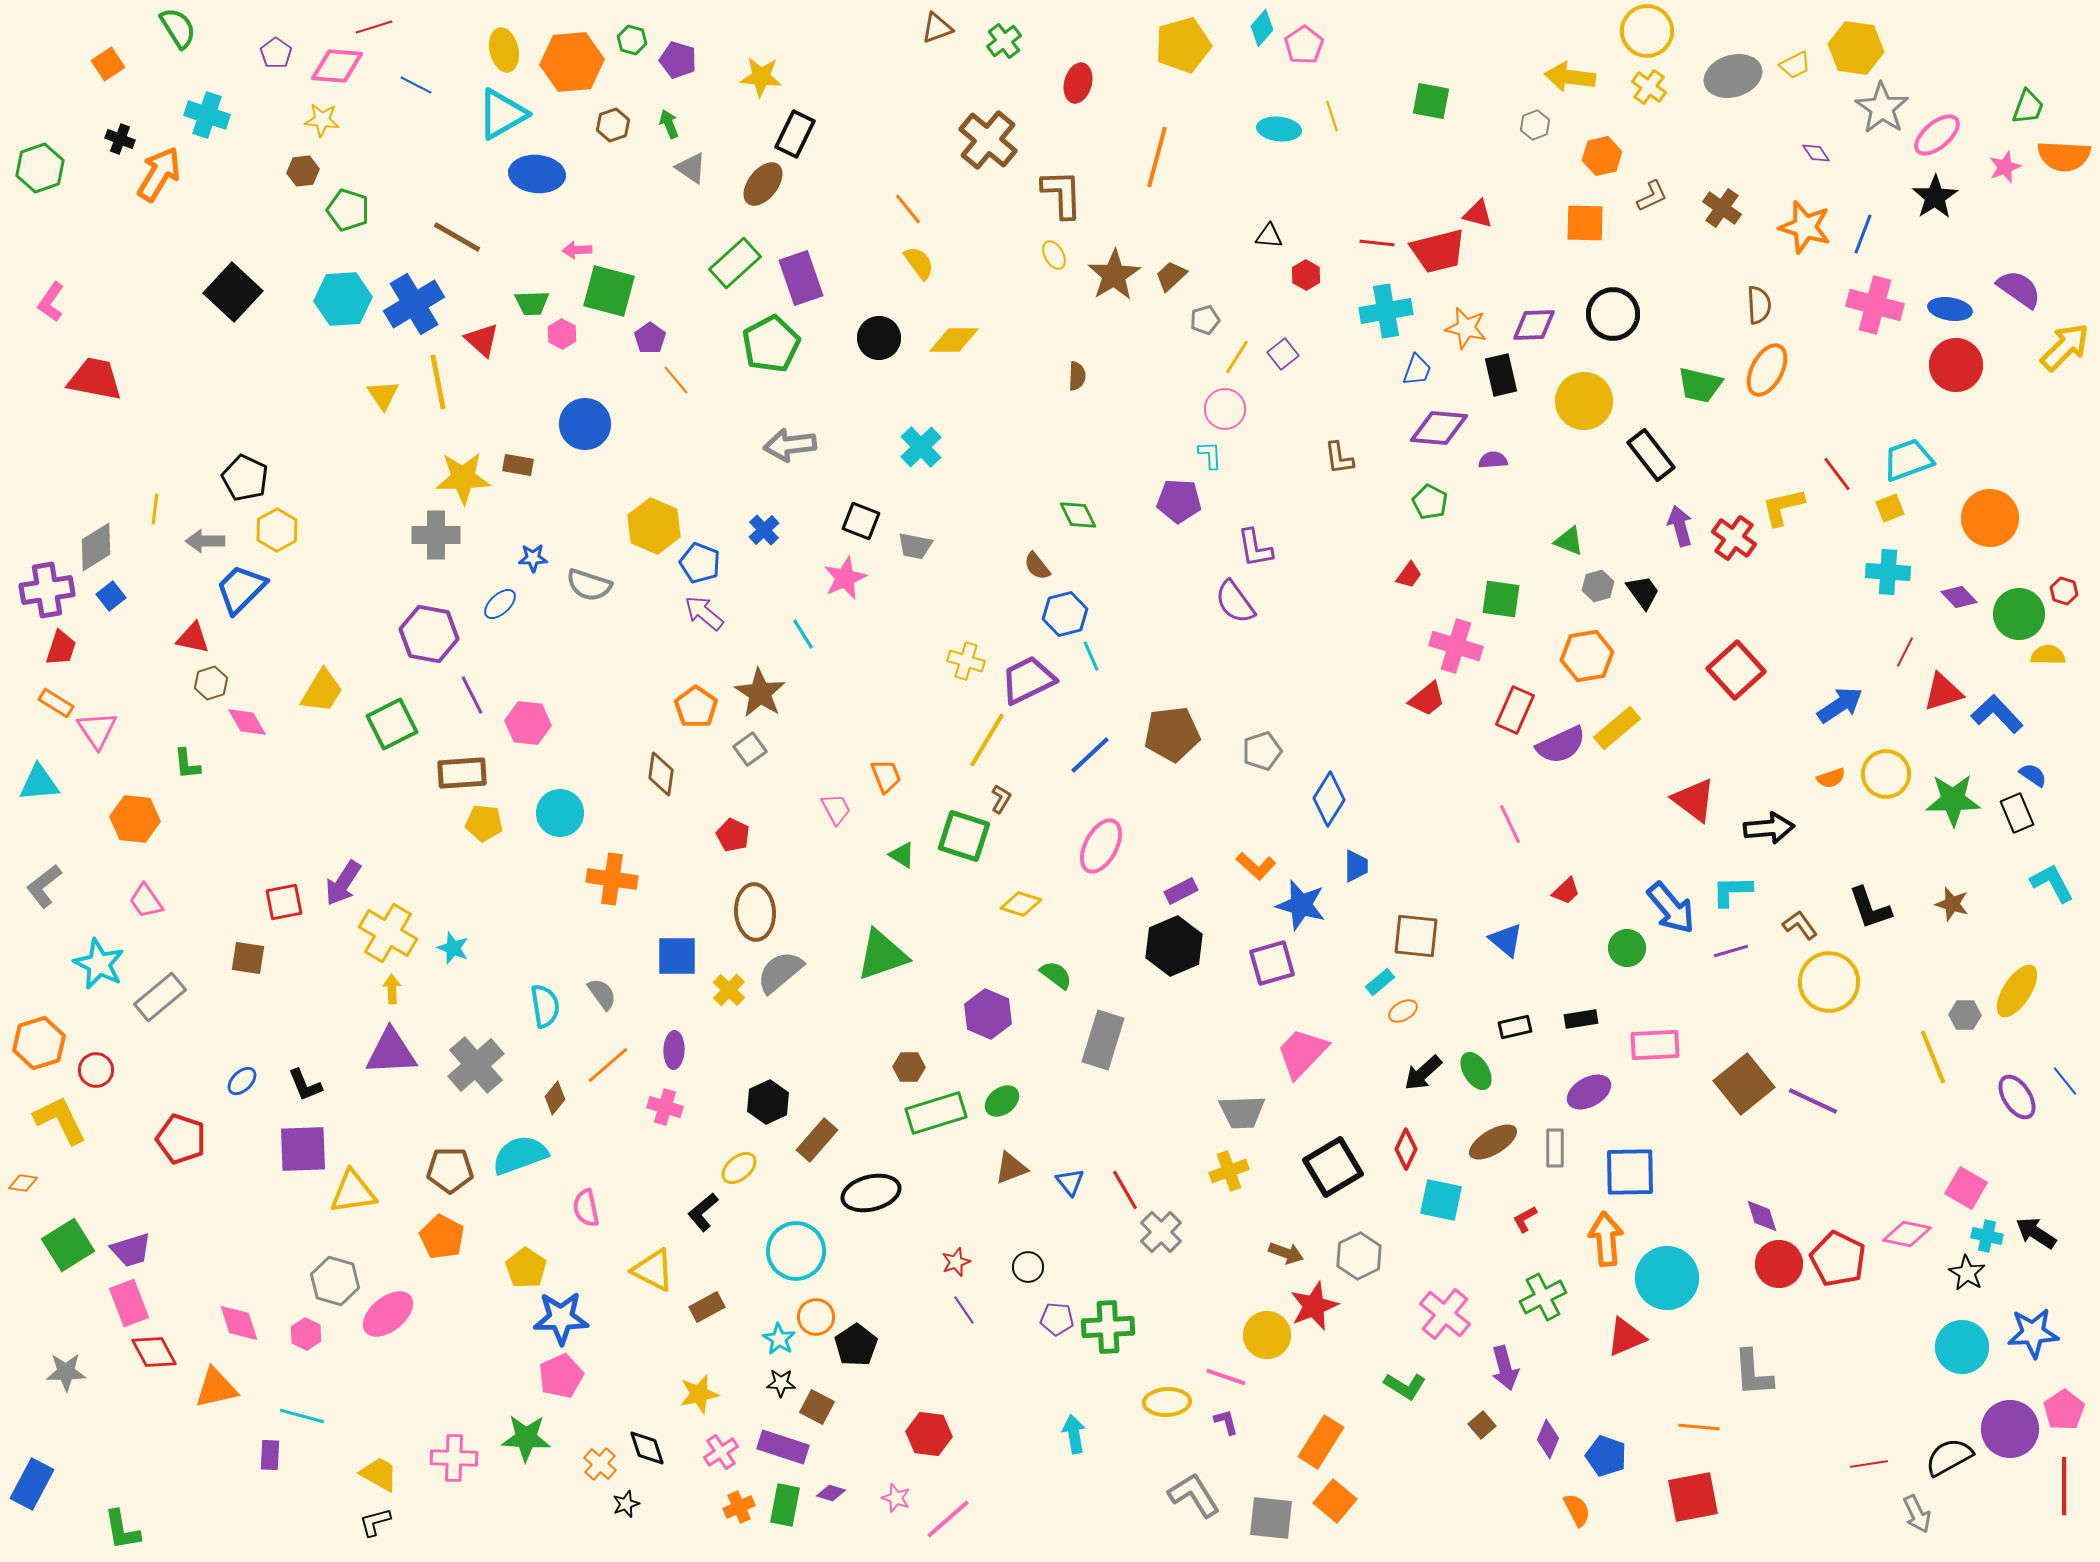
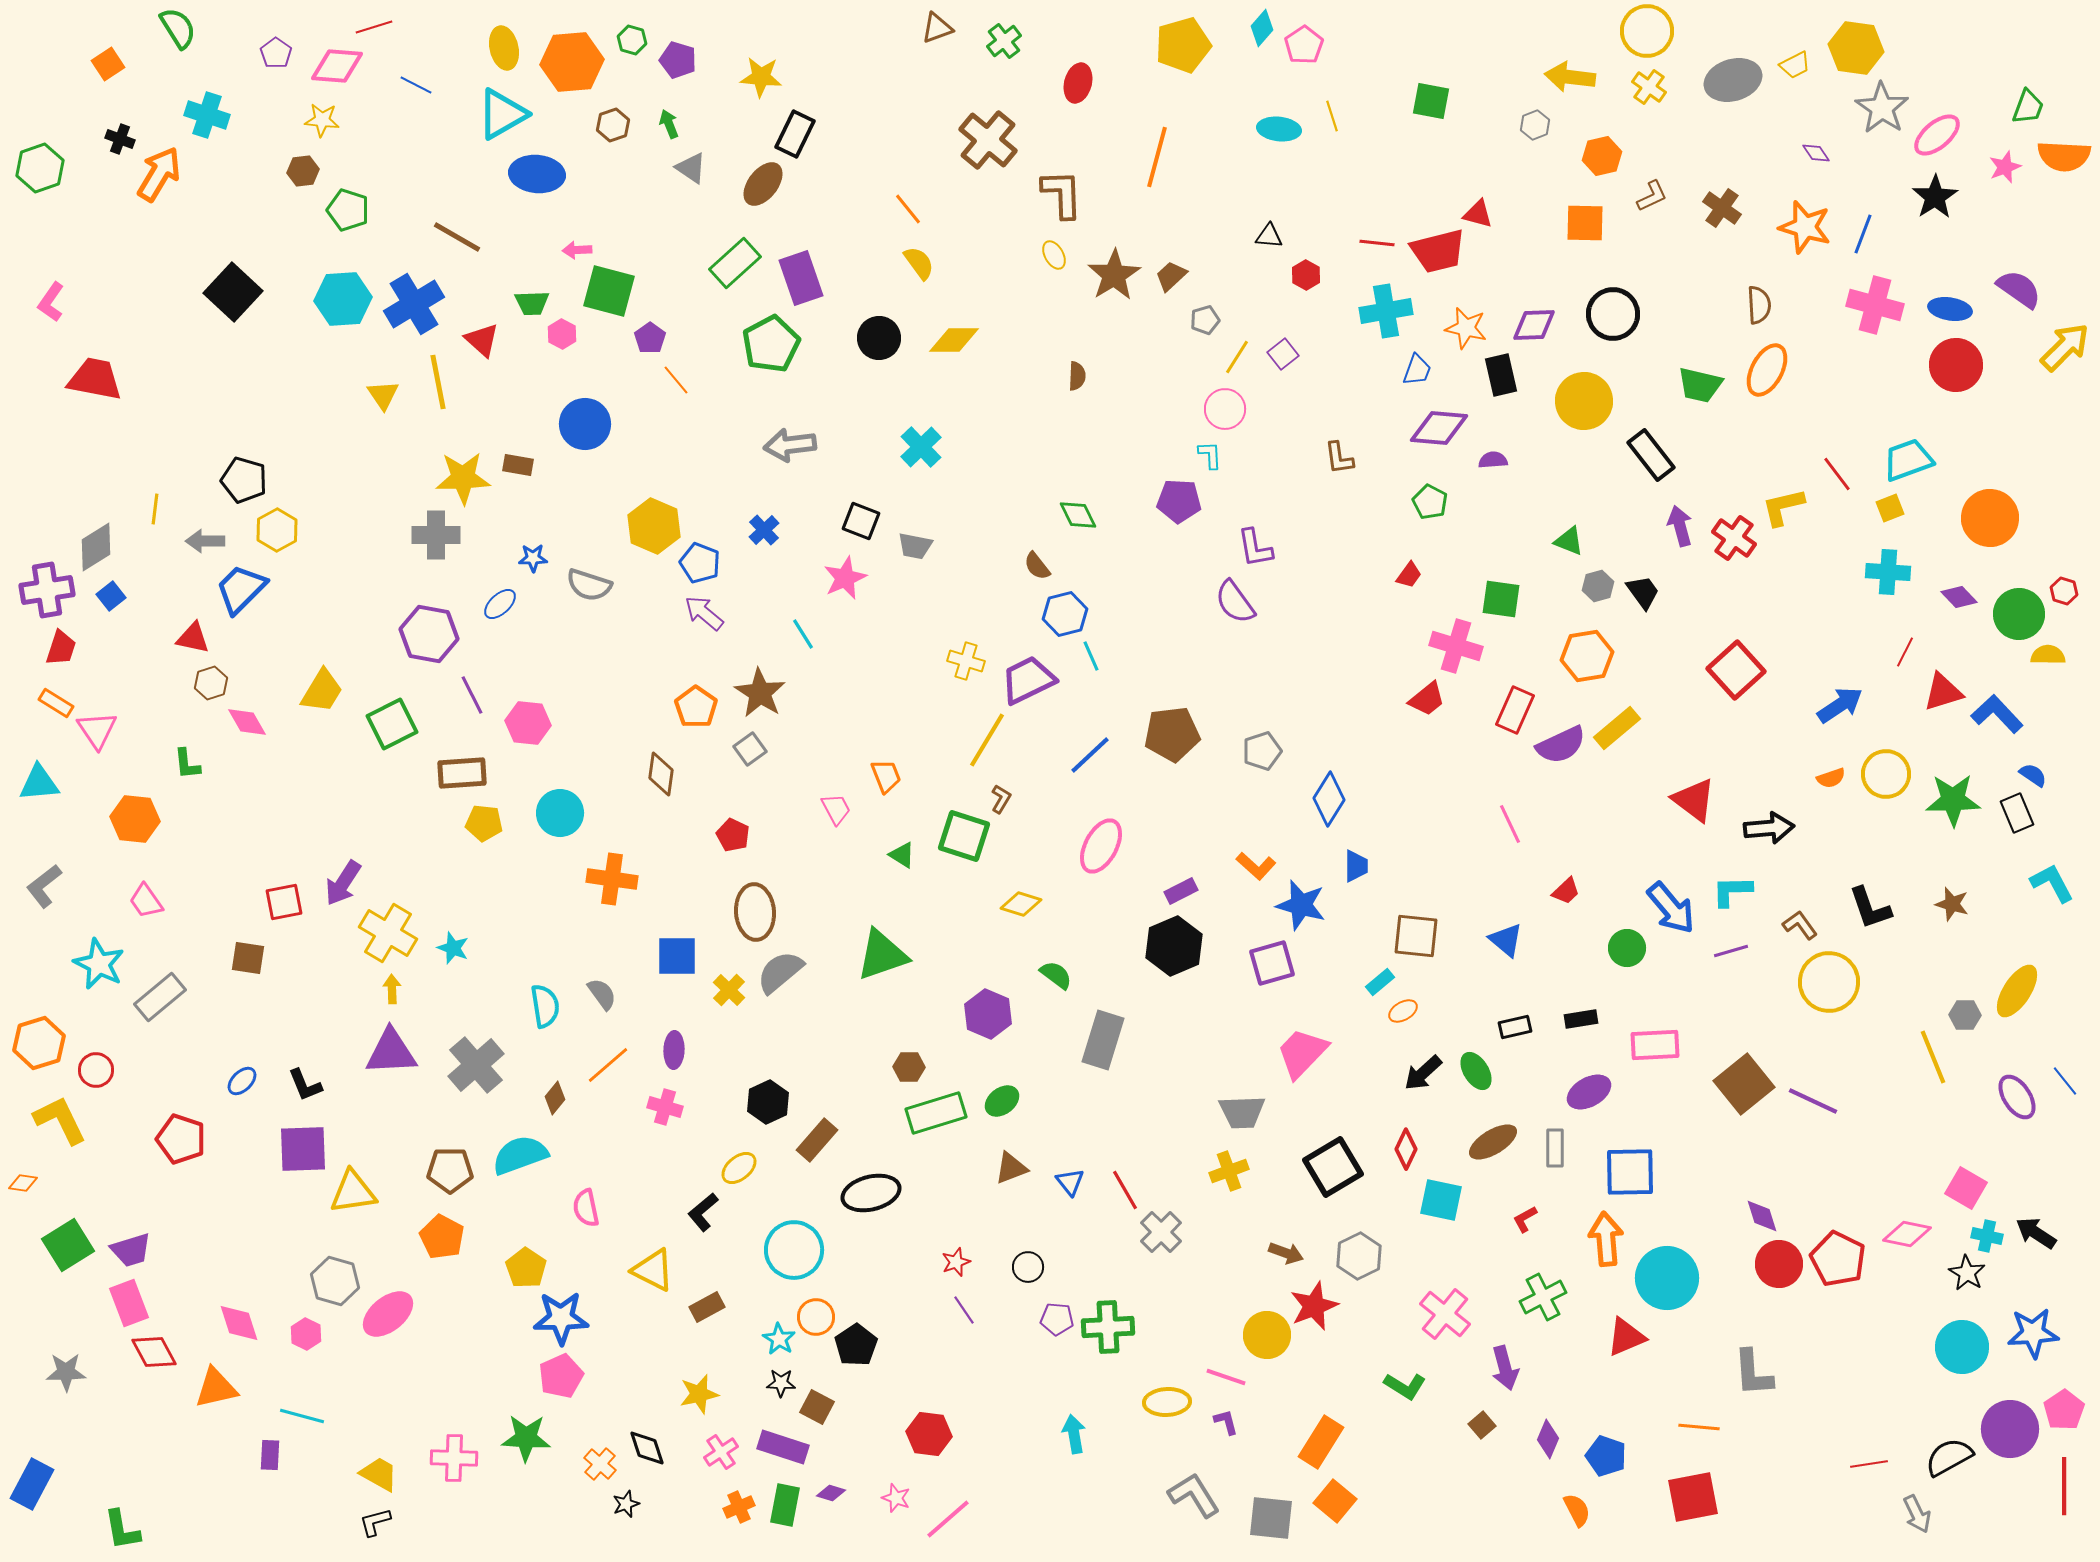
yellow ellipse at (504, 50): moved 2 px up
gray ellipse at (1733, 76): moved 4 px down
black pentagon at (245, 478): moved 1 px left, 2 px down; rotated 9 degrees counterclockwise
cyan circle at (796, 1251): moved 2 px left, 1 px up
